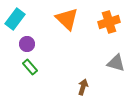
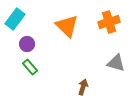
orange triangle: moved 7 px down
